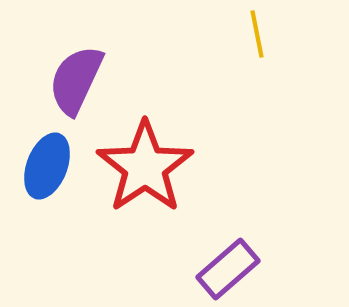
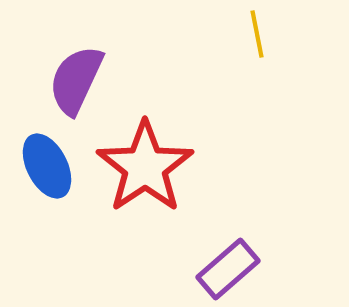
blue ellipse: rotated 48 degrees counterclockwise
